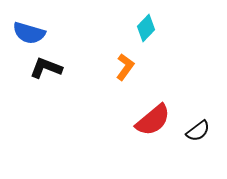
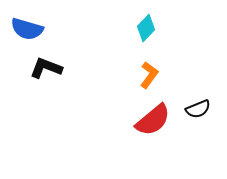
blue semicircle: moved 2 px left, 4 px up
orange L-shape: moved 24 px right, 8 px down
black semicircle: moved 22 px up; rotated 15 degrees clockwise
